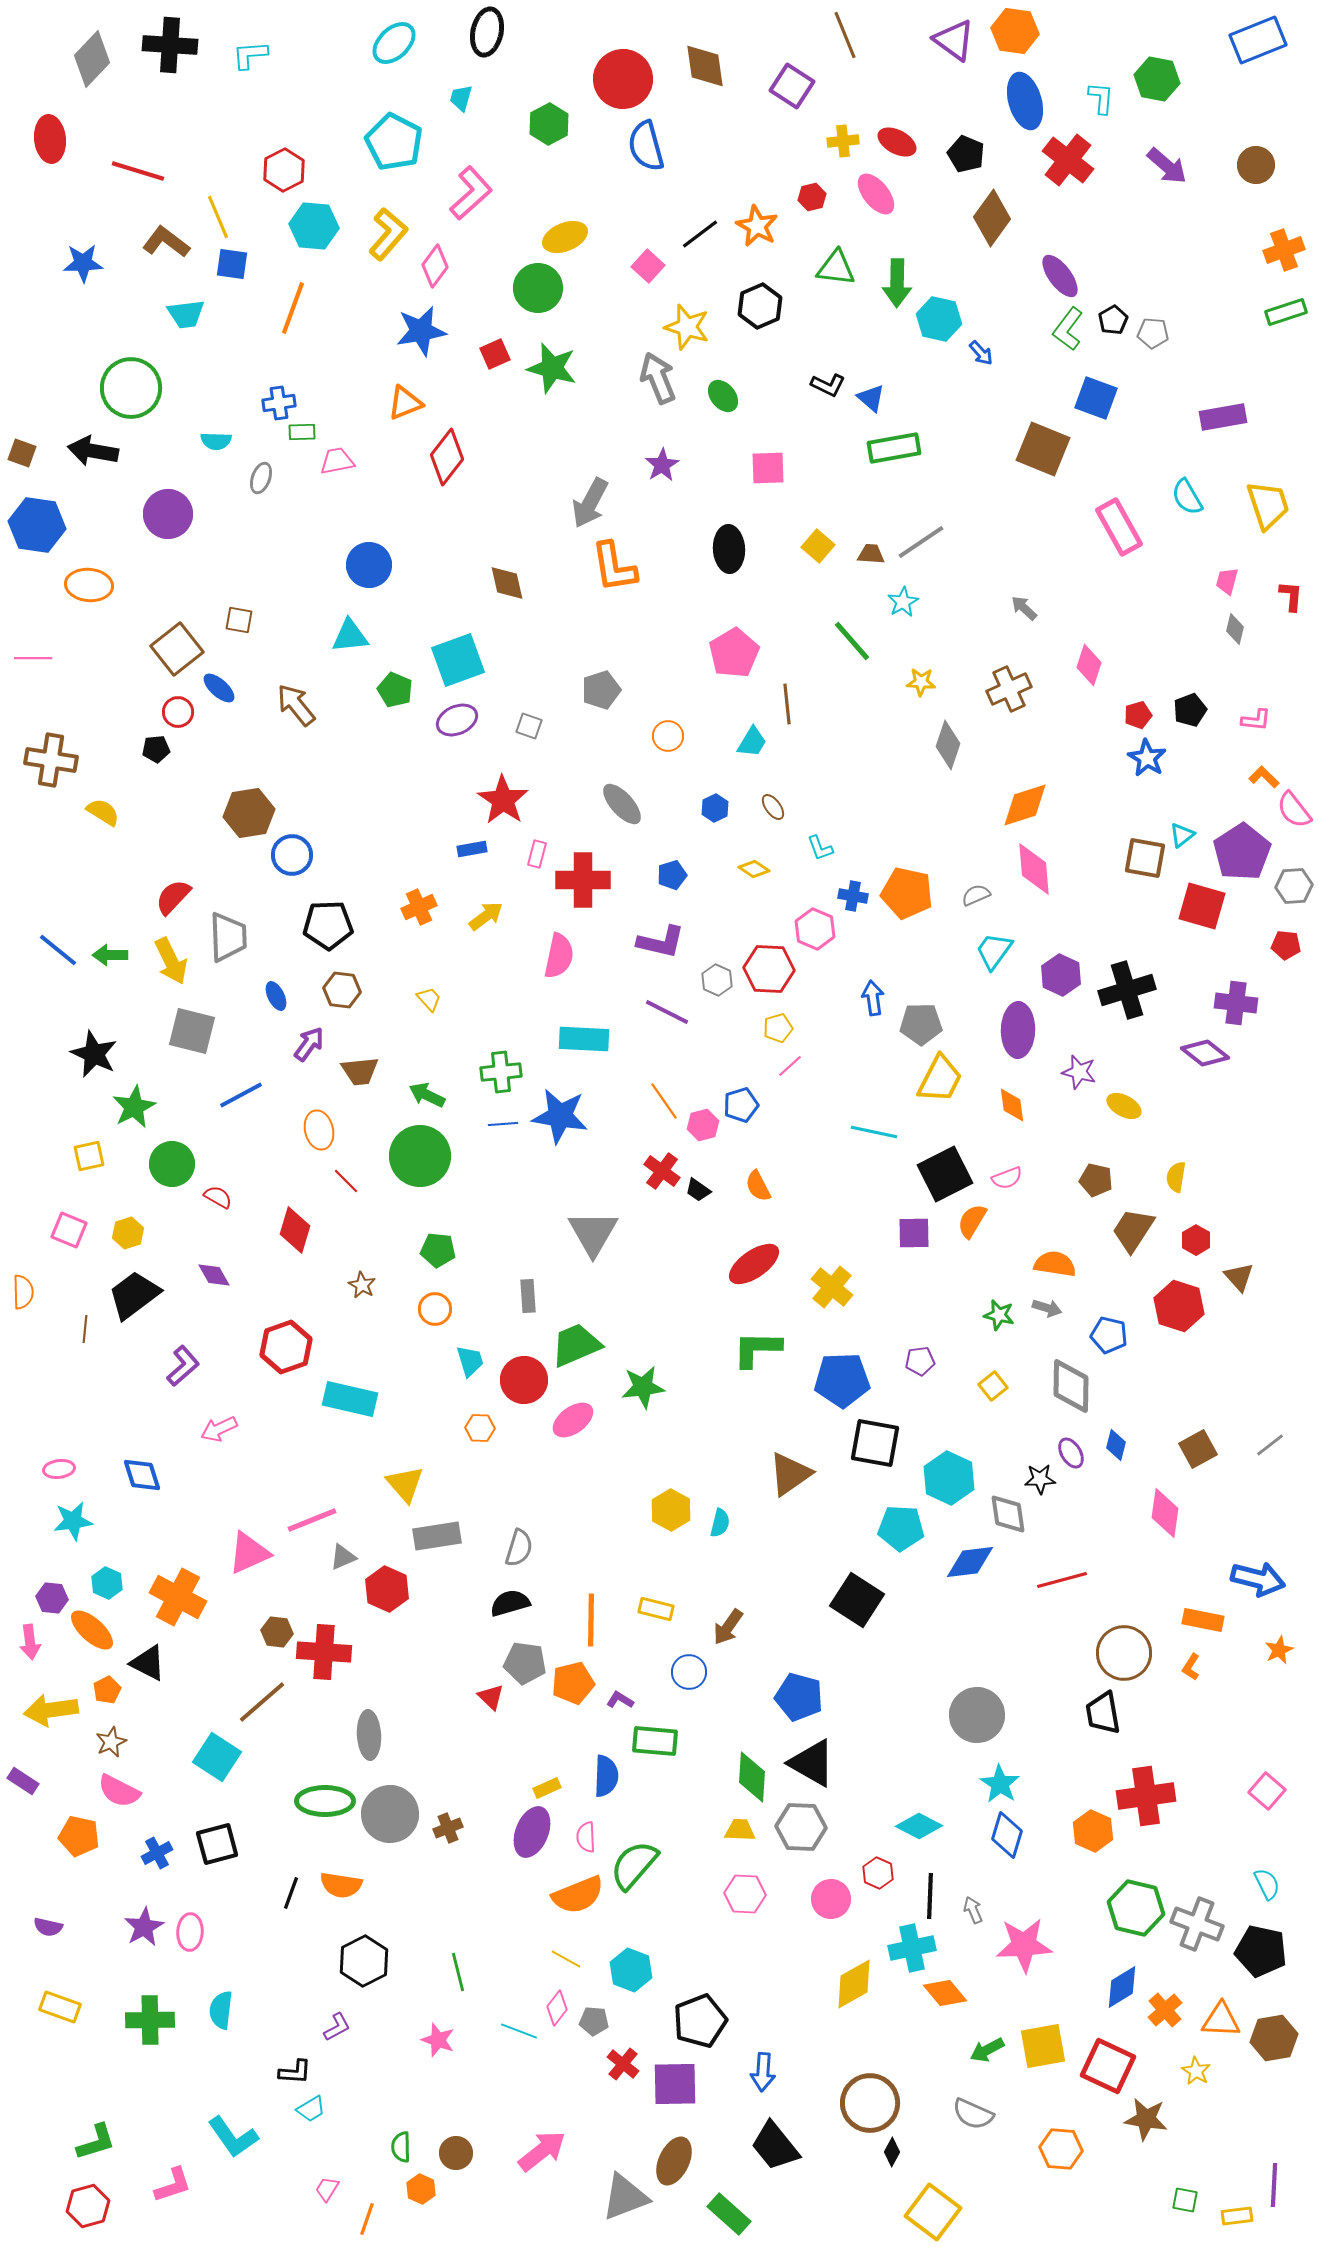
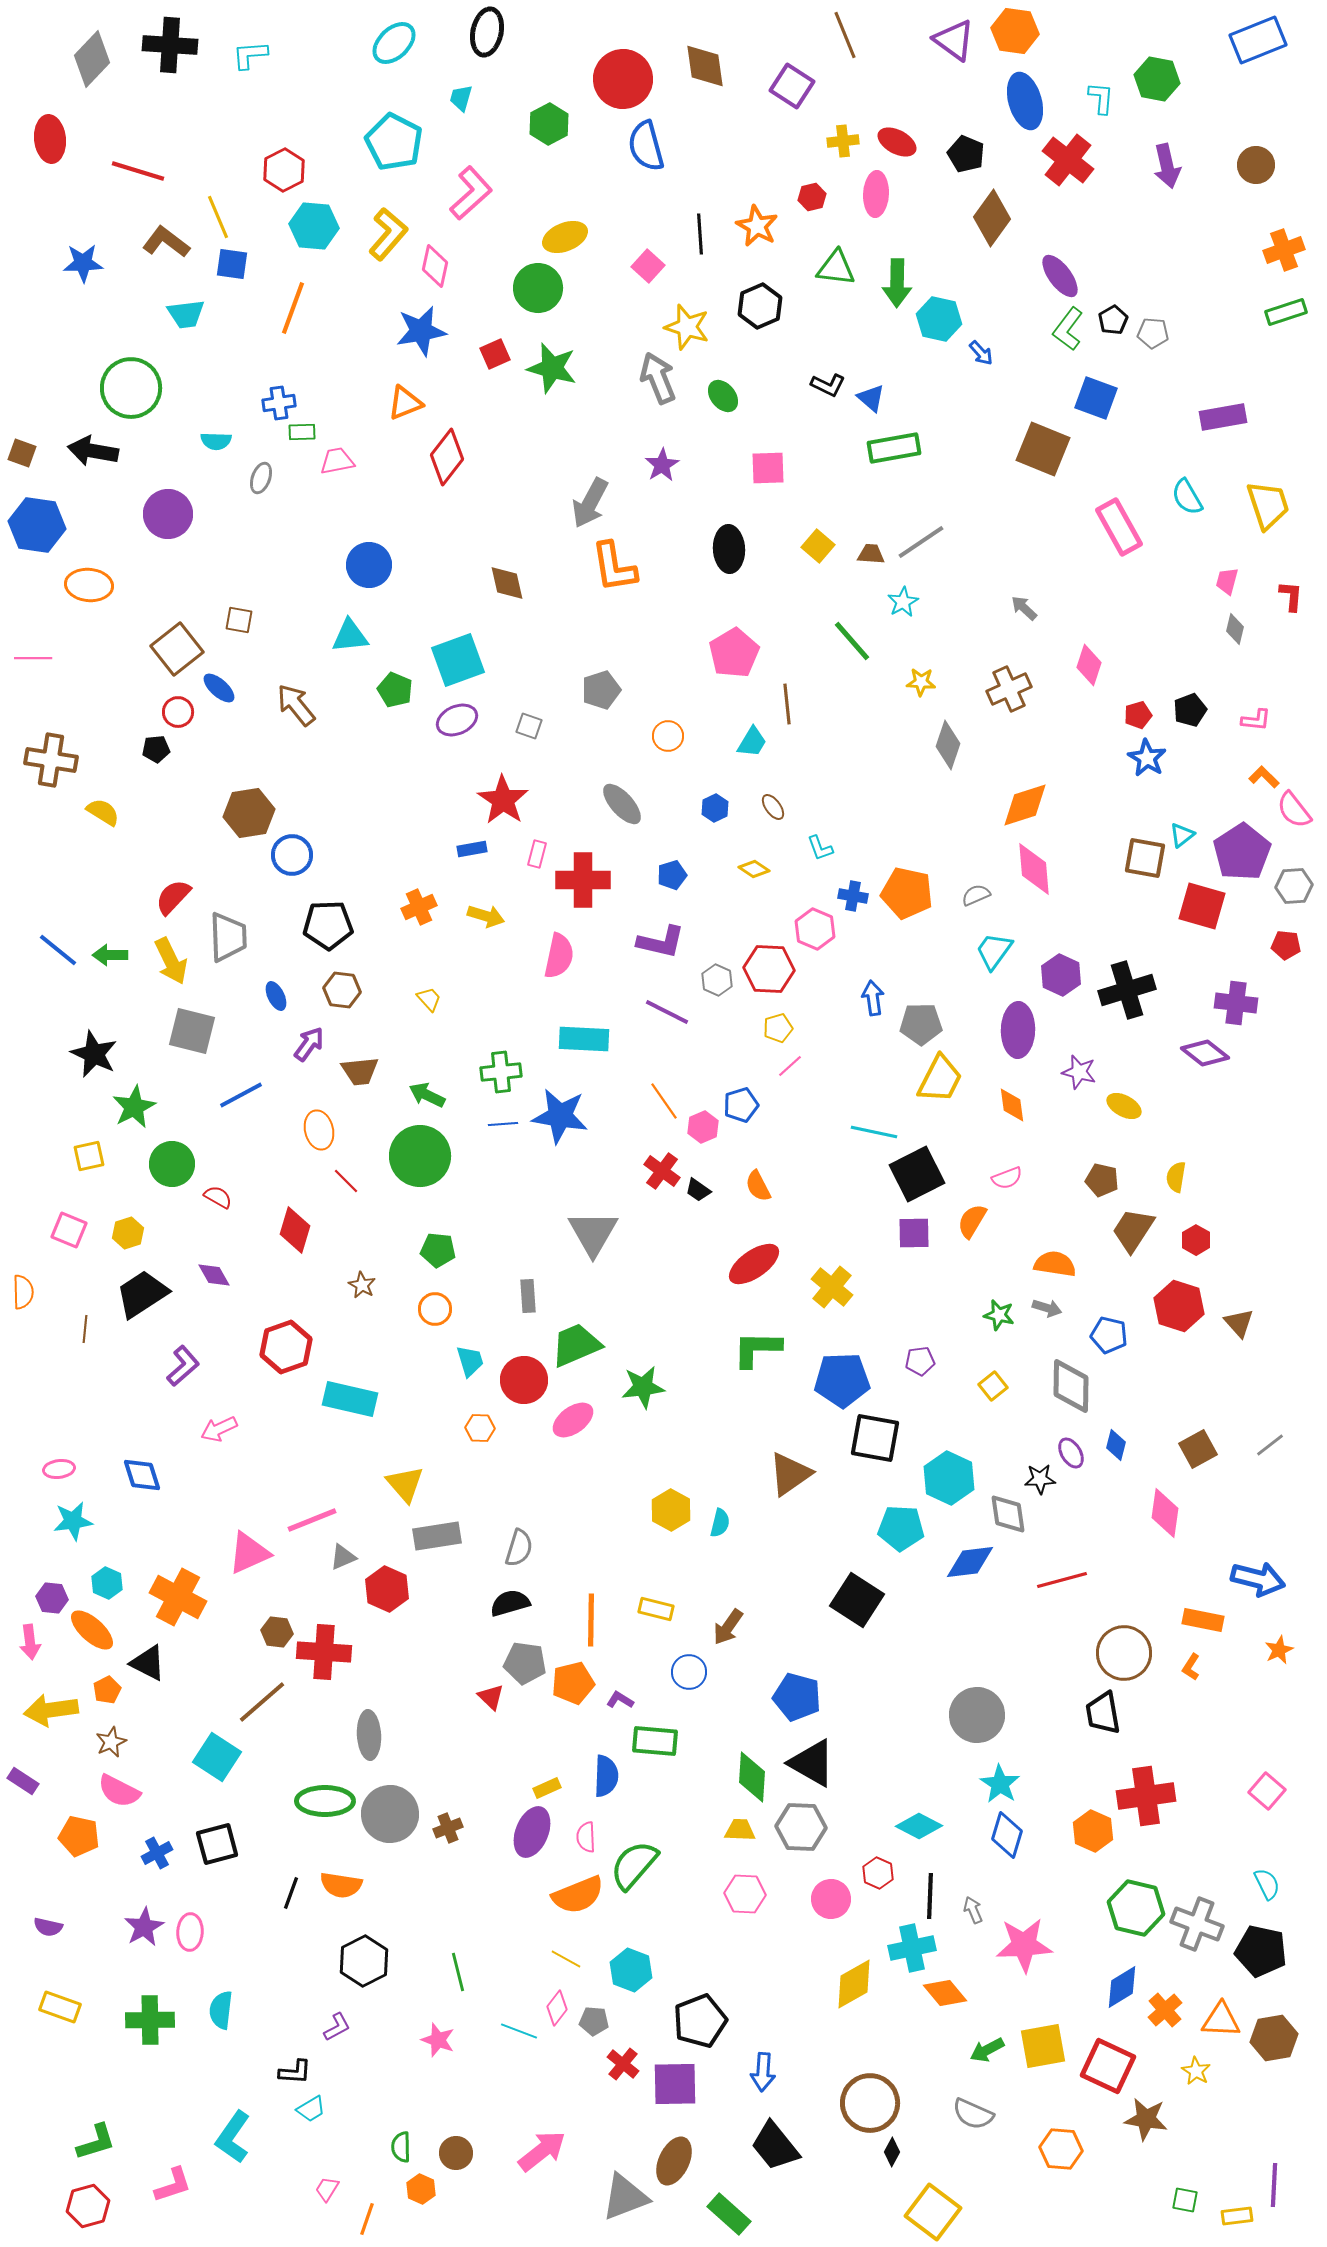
purple arrow at (1167, 166): rotated 36 degrees clockwise
pink ellipse at (876, 194): rotated 42 degrees clockwise
black line at (700, 234): rotated 57 degrees counterclockwise
pink diamond at (435, 266): rotated 24 degrees counterclockwise
yellow arrow at (486, 916): rotated 54 degrees clockwise
pink hexagon at (703, 1125): moved 2 px down; rotated 8 degrees counterclockwise
black square at (945, 1174): moved 28 px left
brown pentagon at (1096, 1180): moved 6 px right
brown triangle at (1239, 1277): moved 46 px down
black trapezoid at (134, 1295): moved 8 px right, 1 px up; rotated 4 degrees clockwise
black square at (875, 1443): moved 5 px up
blue pentagon at (799, 1697): moved 2 px left
cyan L-shape at (233, 2137): rotated 70 degrees clockwise
